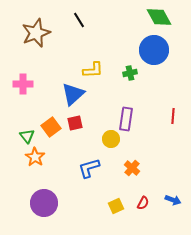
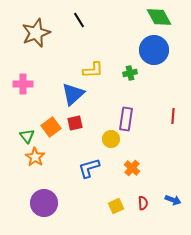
red semicircle: rotated 32 degrees counterclockwise
